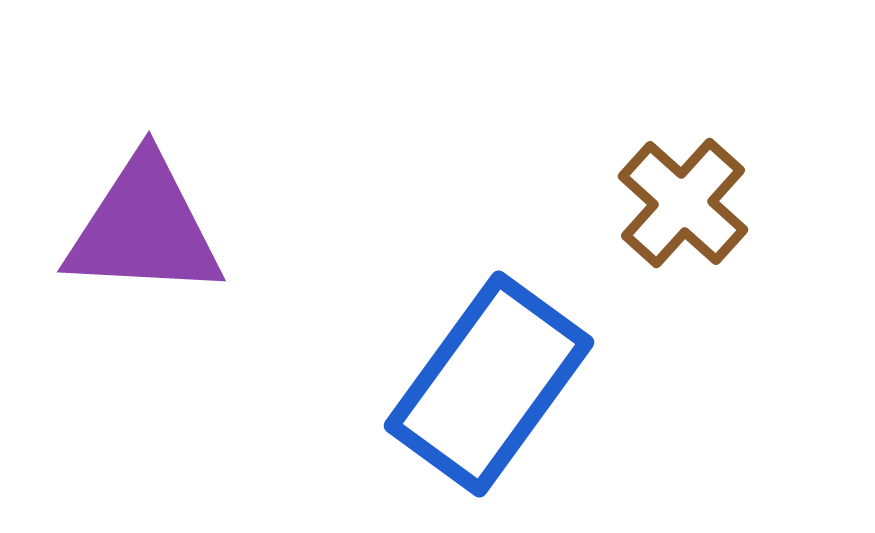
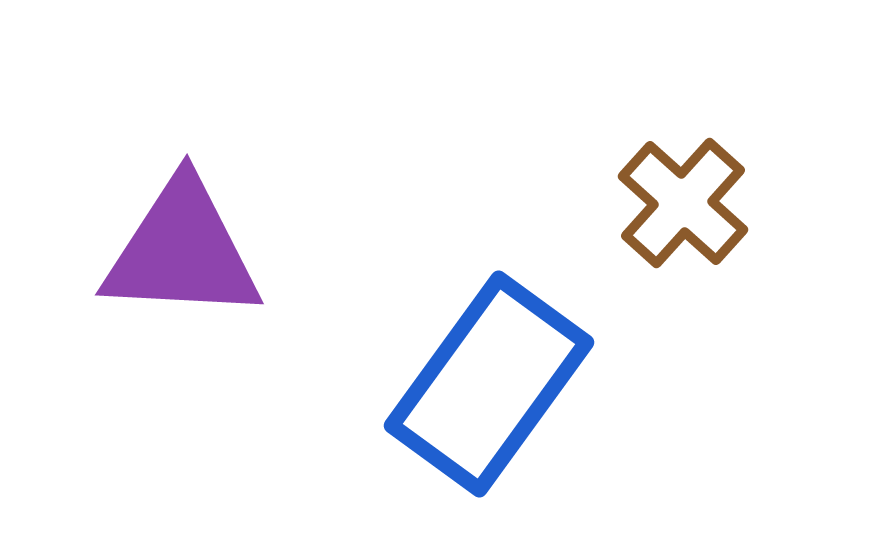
purple triangle: moved 38 px right, 23 px down
